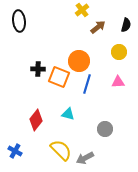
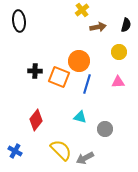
brown arrow: rotated 28 degrees clockwise
black cross: moved 3 px left, 2 px down
cyan triangle: moved 12 px right, 3 px down
